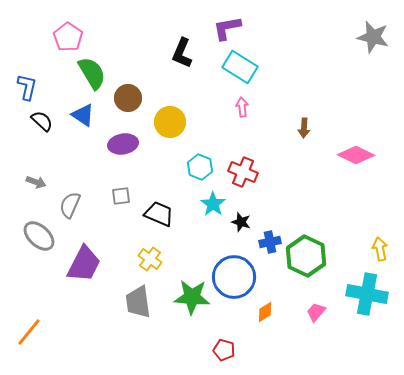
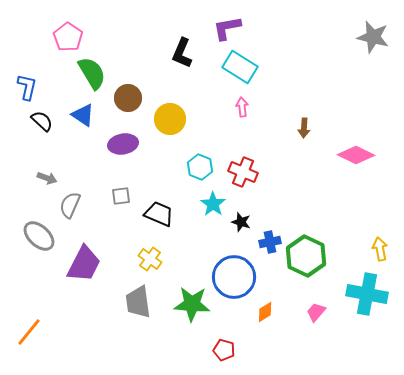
yellow circle: moved 3 px up
gray arrow: moved 11 px right, 4 px up
green star: moved 7 px down
